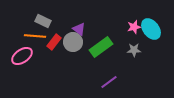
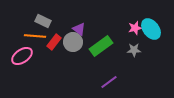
pink star: moved 1 px right, 1 px down
green rectangle: moved 1 px up
